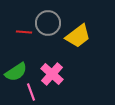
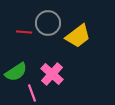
pink line: moved 1 px right, 1 px down
